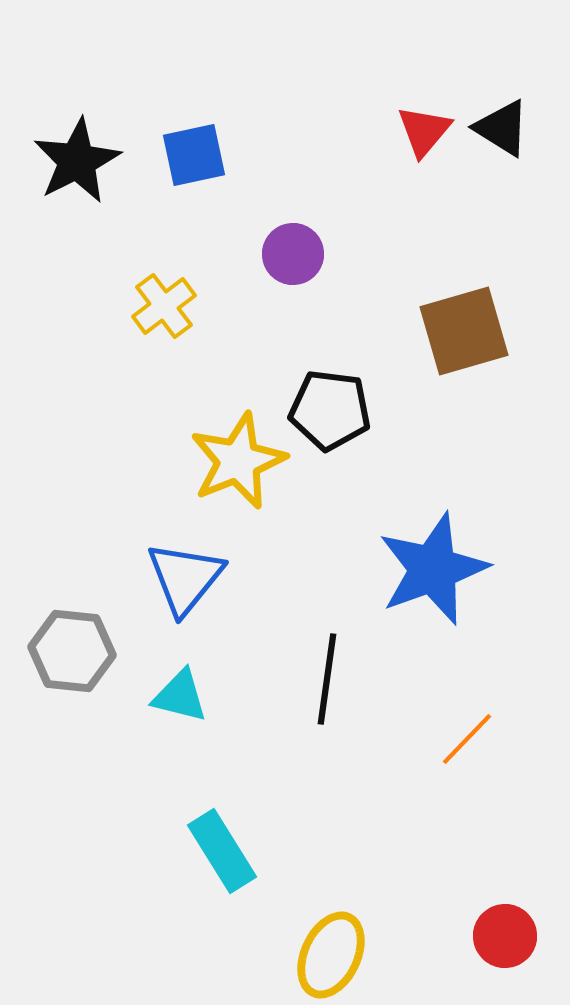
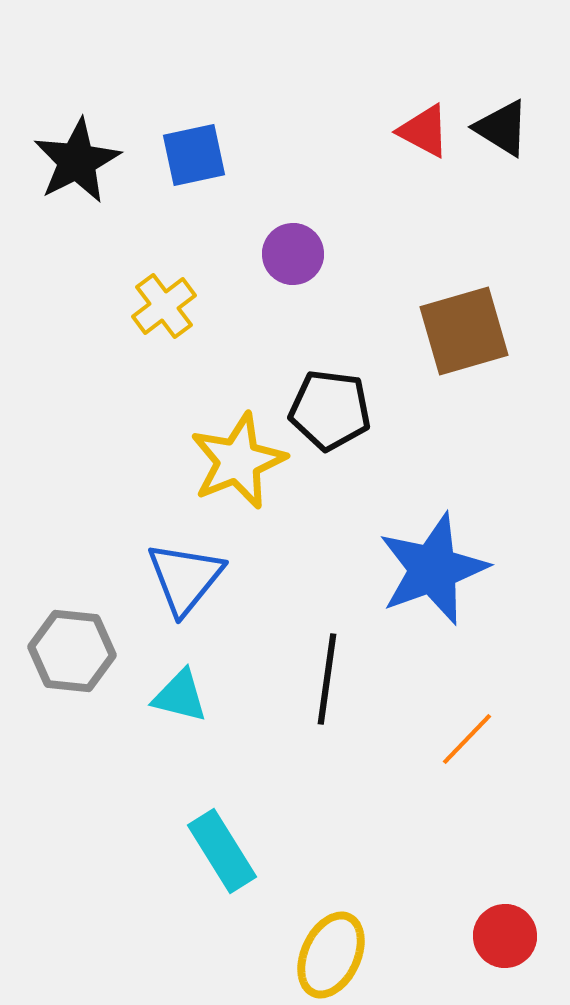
red triangle: rotated 42 degrees counterclockwise
